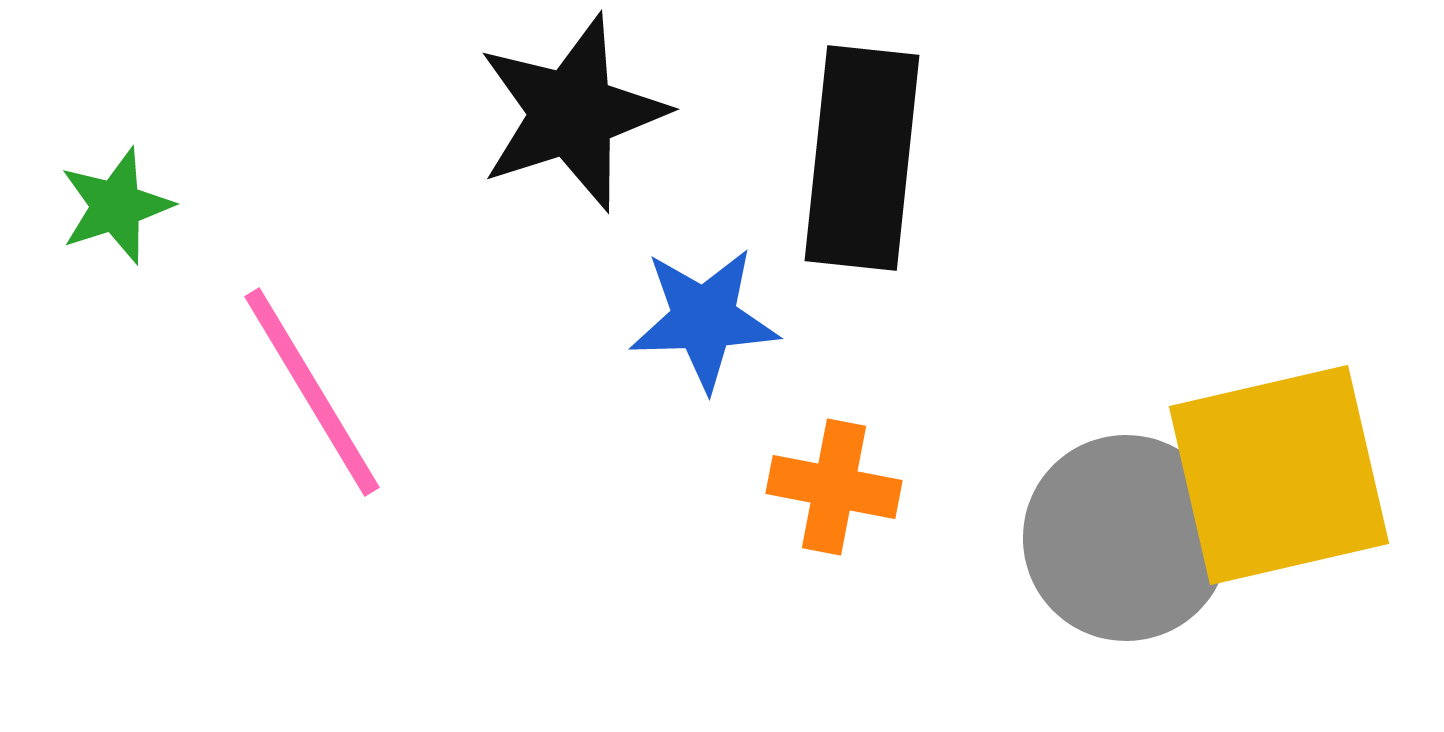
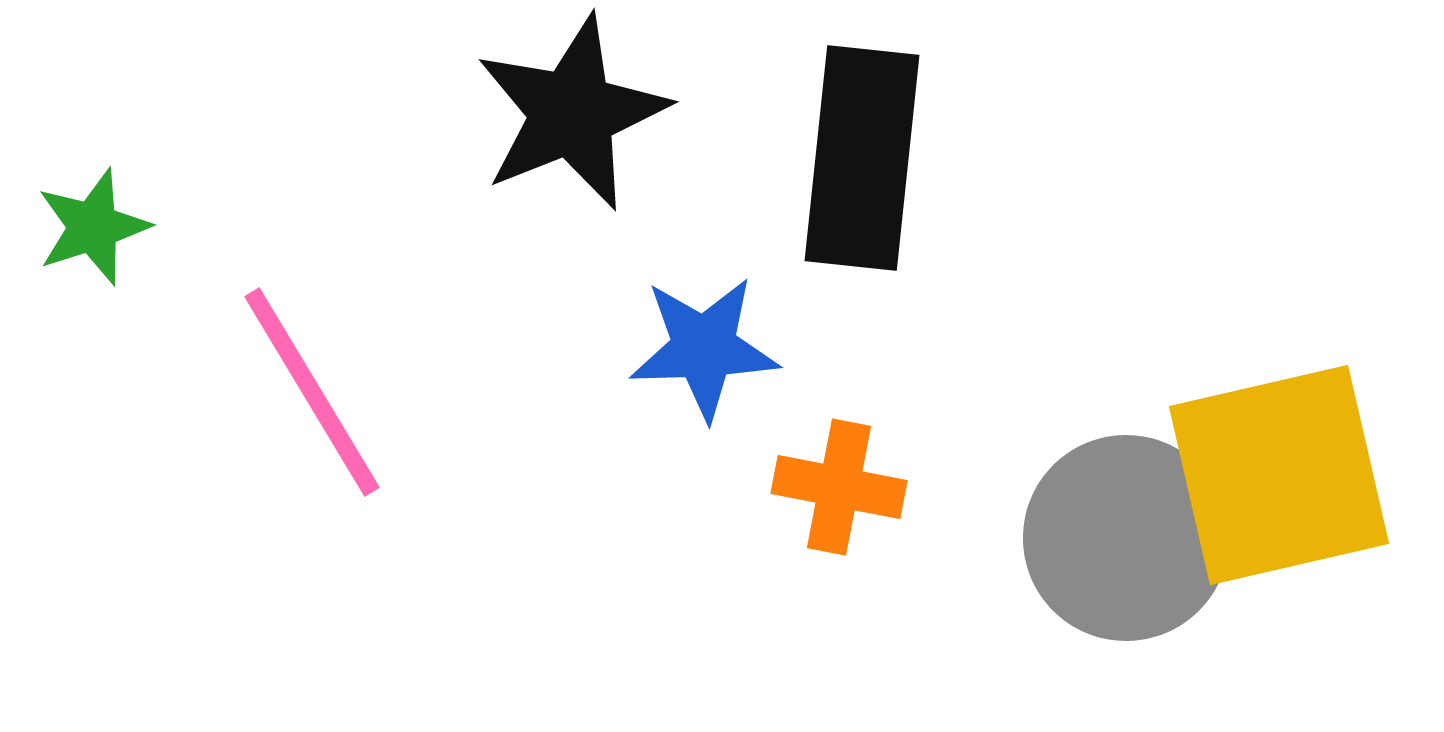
black star: rotated 4 degrees counterclockwise
green star: moved 23 px left, 21 px down
blue star: moved 29 px down
orange cross: moved 5 px right
